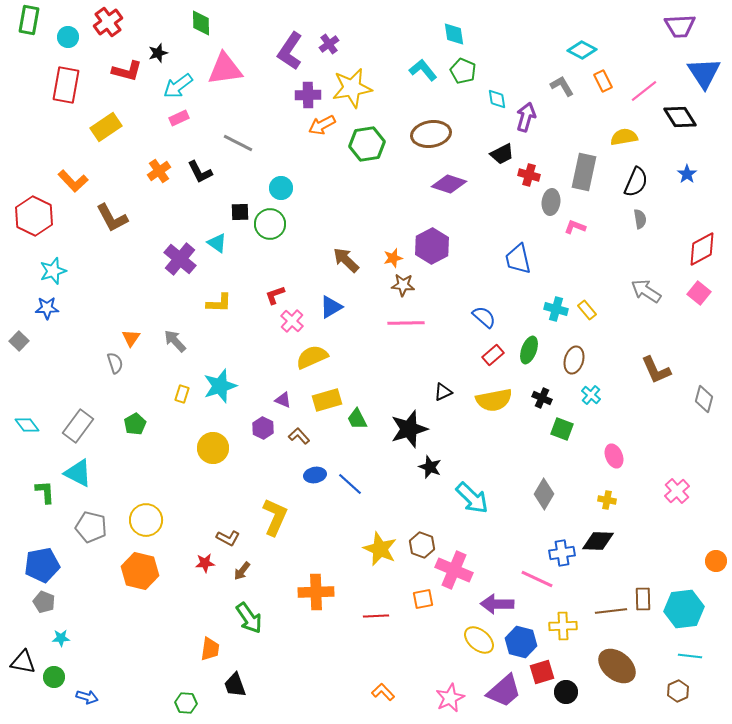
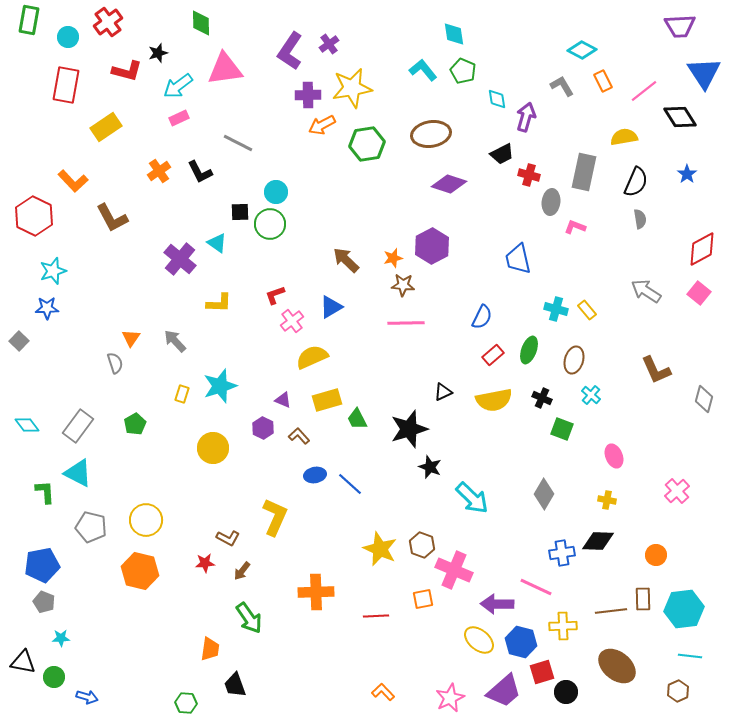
cyan circle at (281, 188): moved 5 px left, 4 px down
blue semicircle at (484, 317): moved 2 px left; rotated 75 degrees clockwise
pink cross at (292, 321): rotated 10 degrees clockwise
orange circle at (716, 561): moved 60 px left, 6 px up
pink line at (537, 579): moved 1 px left, 8 px down
